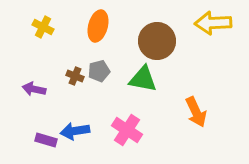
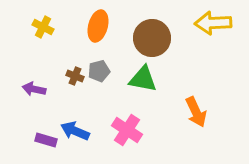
brown circle: moved 5 px left, 3 px up
blue arrow: rotated 32 degrees clockwise
